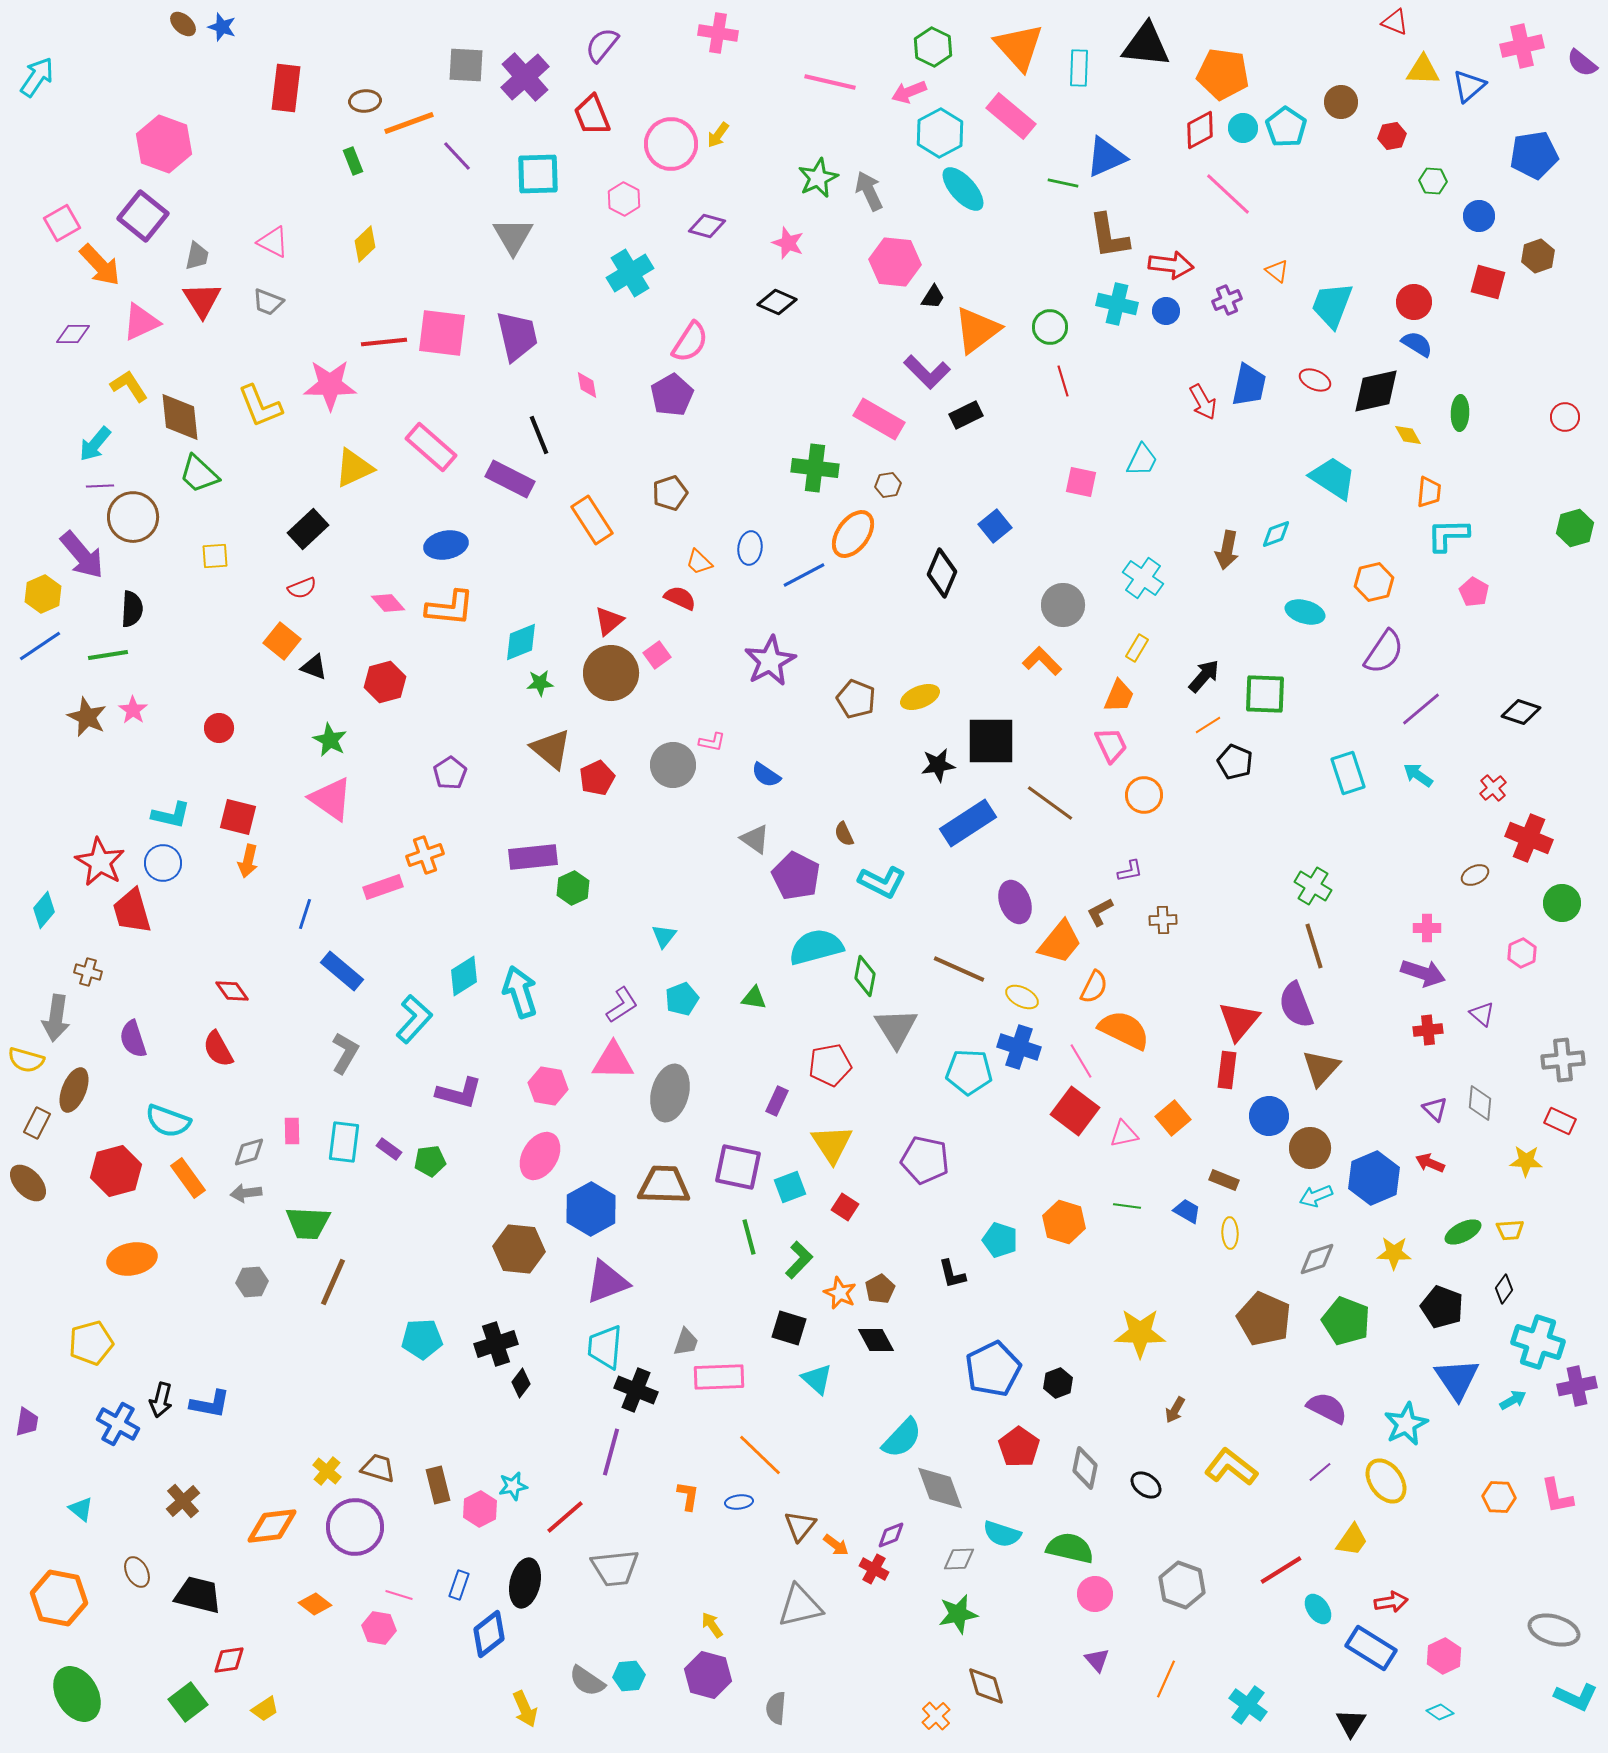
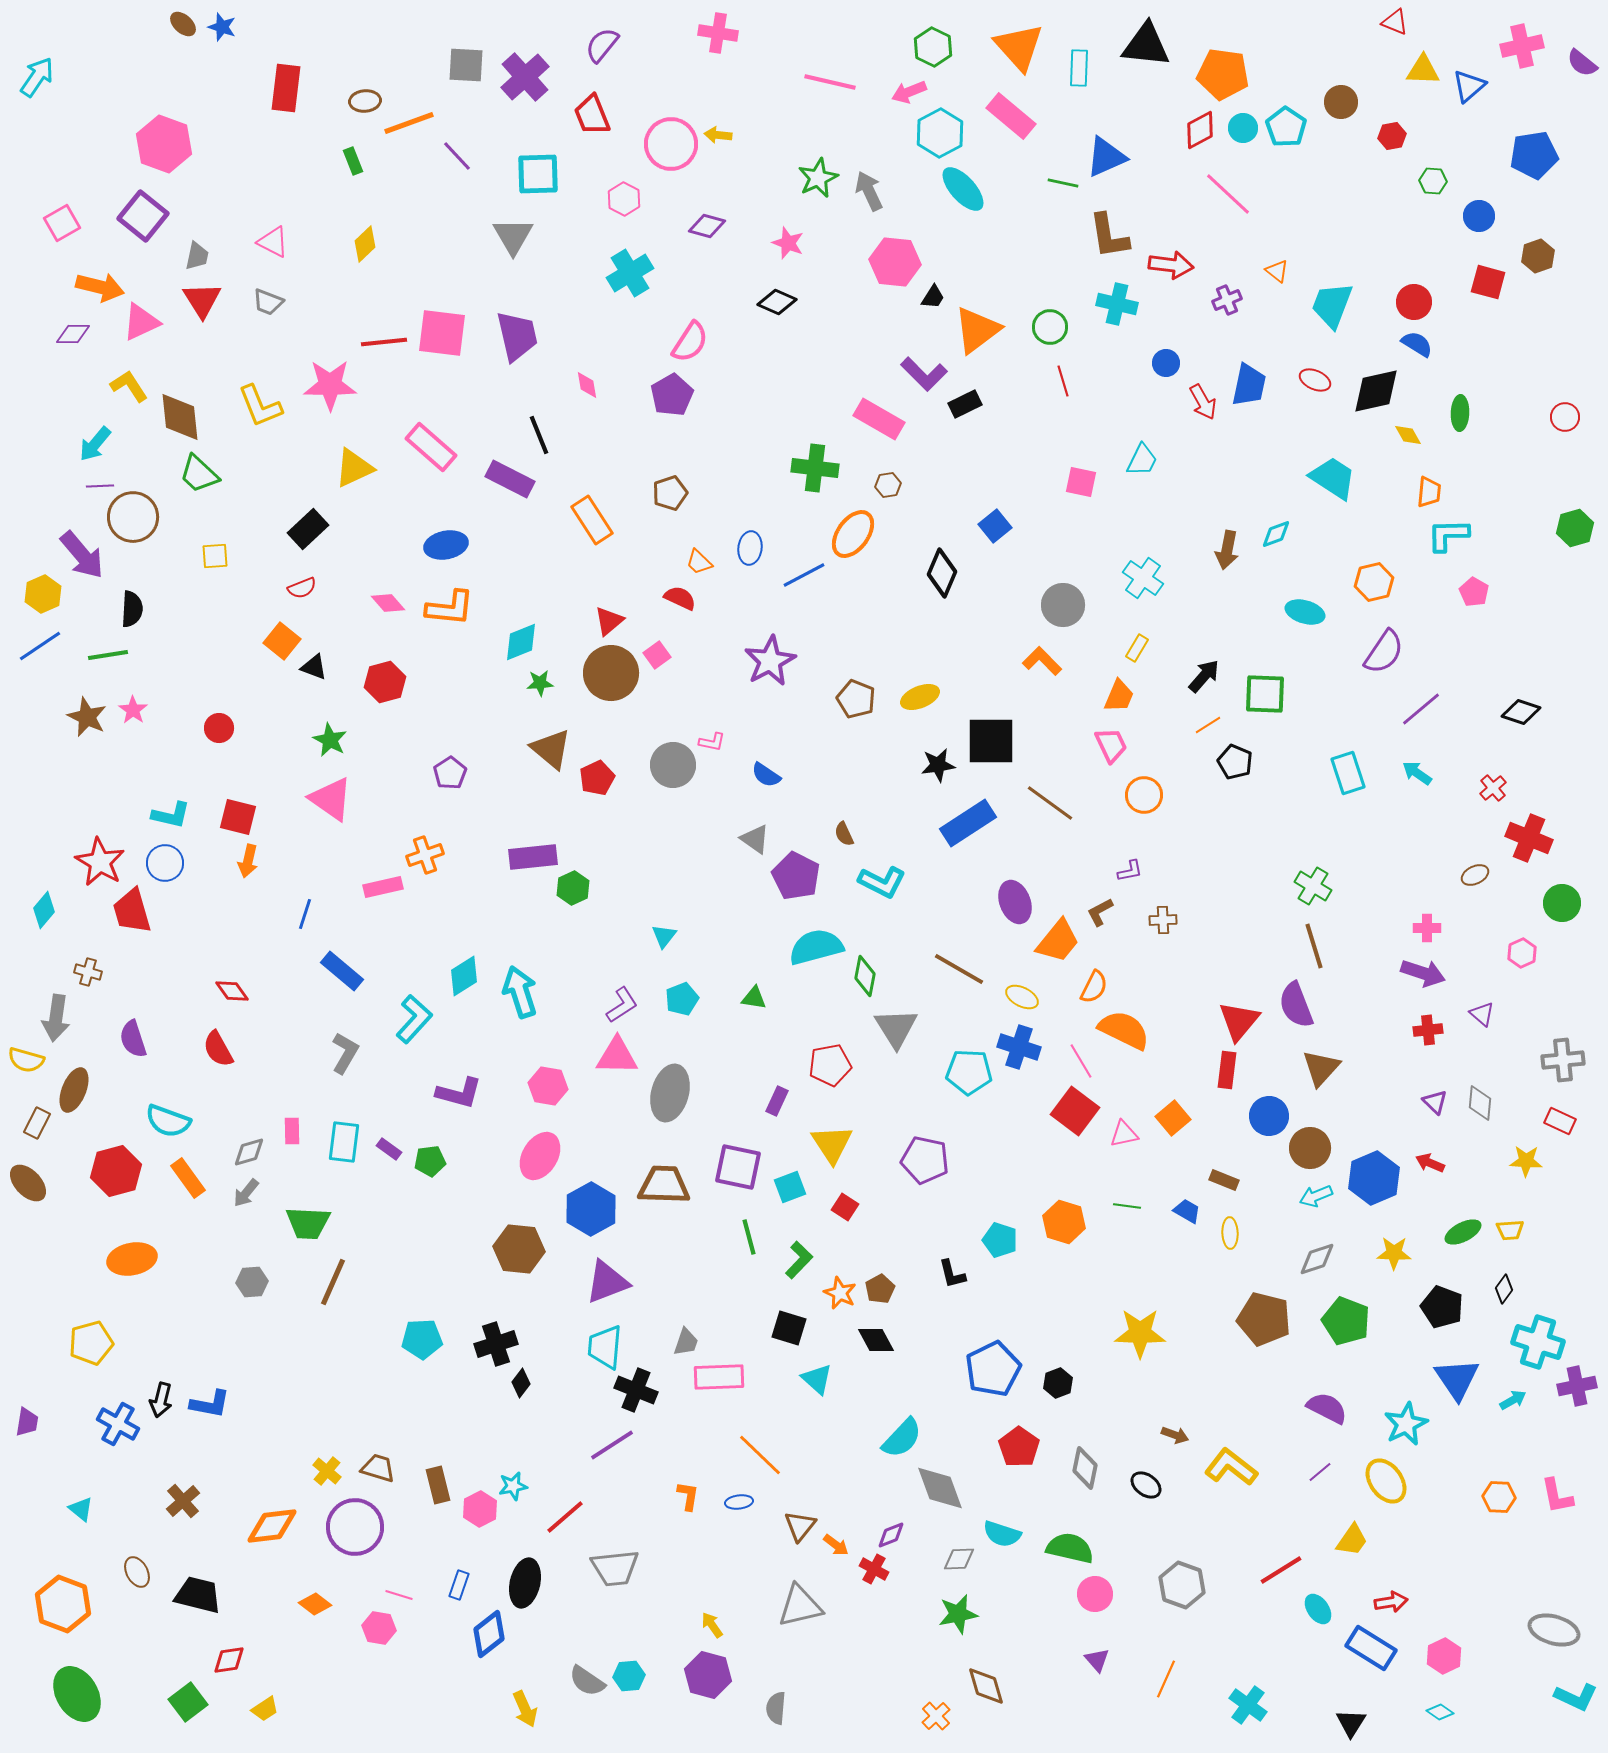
yellow arrow at (718, 135): rotated 60 degrees clockwise
orange arrow at (100, 265): moved 22 px down; rotated 33 degrees counterclockwise
blue circle at (1166, 311): moved 52 px down
purple L-shape at (927, 372): moved 3 px left, 2 px down
black rectangle at (966, 415): moved 1 px left, 11 px up
cyan arrow at (1418, 775): moved 1 px left, 2 px up
blue circle at (163, 863): moved 2 px right
pink rectangle at (383, 887): rotated 6 degrees clockwise
orange trapezoid at (1060, 942): moved 2 px left, 1 px up
brown line at (959, 969): rotated 6 degrees clockwise
pink triangle at (613, 1061): moved 4 px right, 5 px up
purple triangle at (1435, 1109): moved 7 px up
gray arrow at (246, 1193): rotated 44 degrees counterclockwise
brown pentagon at (1264, 1319): rotated 10 degrees counterclockwise
brown arrow at (1175, 1410): moved 25 px down; rotated 100 degrees counterclockwise
purple line at (611, 1452): moved 1 px right, 7 px up; rotated 42 degrees clockwise
orange hexagon at (59, 1598): moved 4 px right, 6 px down; rotated 10 degrees clockwise
